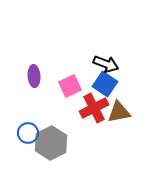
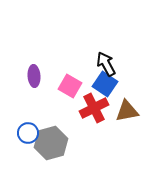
black arrow: rotated 140 degrees counterclockwise
pink square: rotated 35 degrees counterclockwise
brown triangle: moved 8 px right, 1 px up
gray hexagon: rotated 12 degrees clockwise
